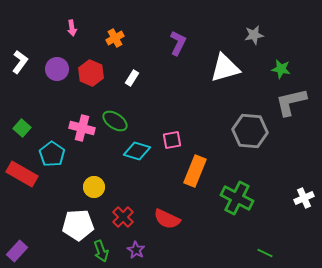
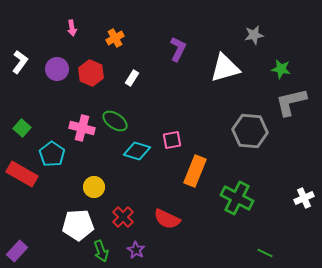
purple L-shape: moved 6 px down
